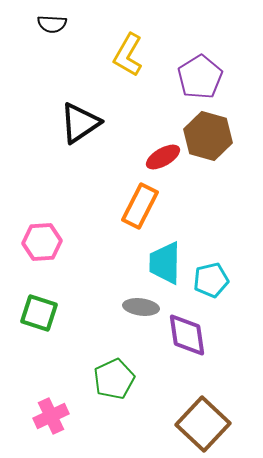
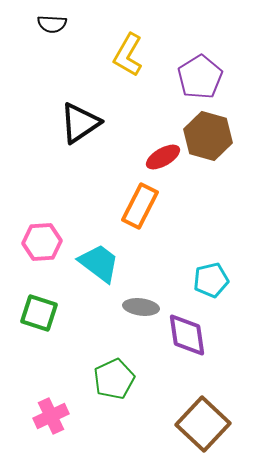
cyan trapezoid: moved 66 px left; rotated 126 degrees clockwise
